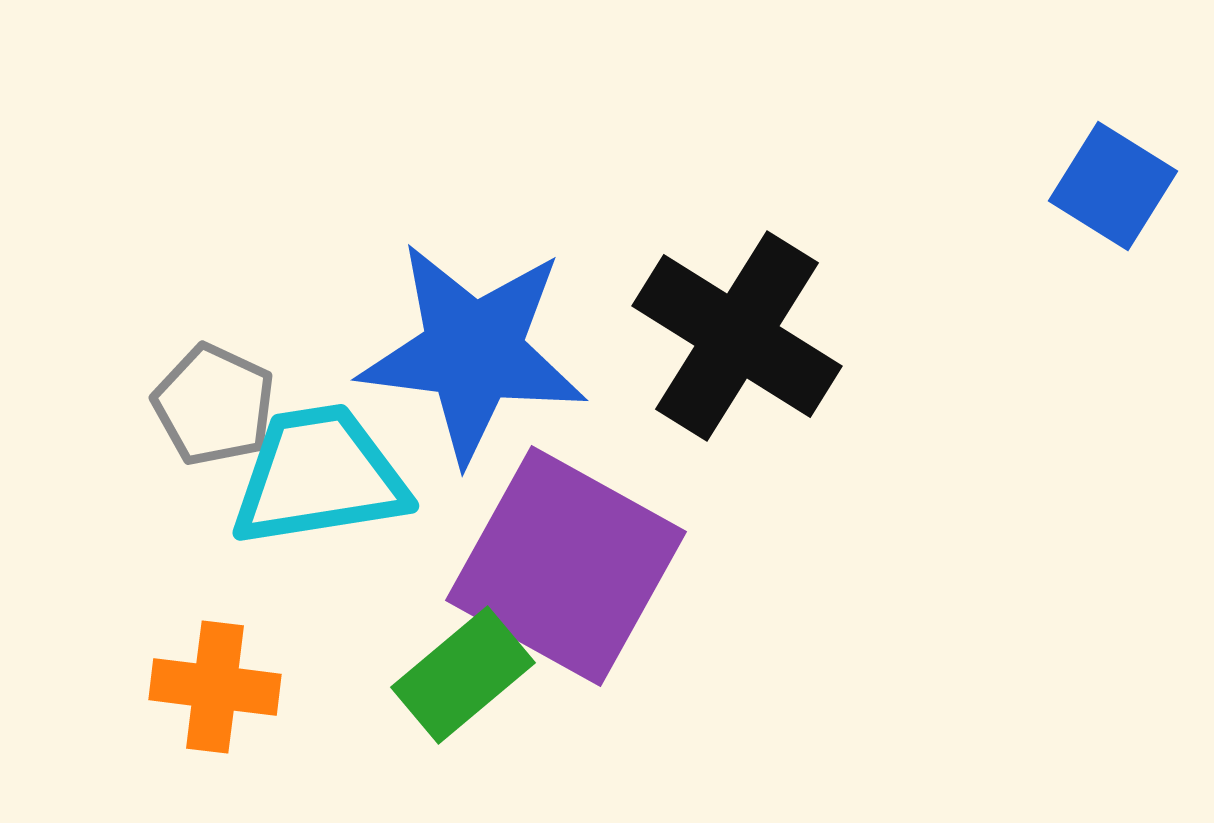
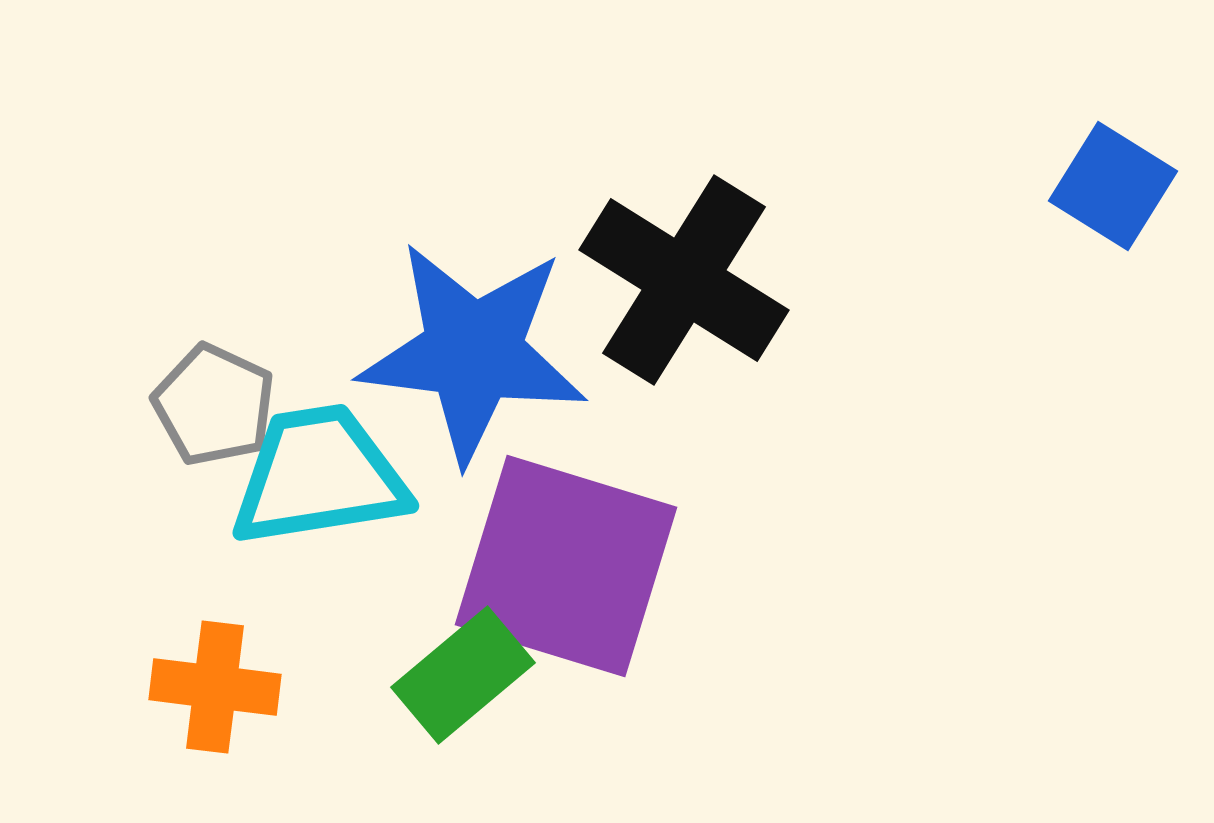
black cross: moved 53 px left, 56 px up
purple square: rotated 12 degrees counterclockwise
